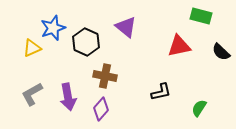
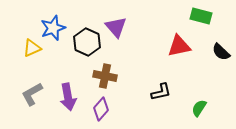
purple triangle: moved 10 px left; rotated 10 degrees clockwise
black hexagon: moved 1 px right
